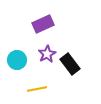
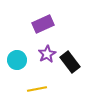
black rectangle: moved 2 px up
